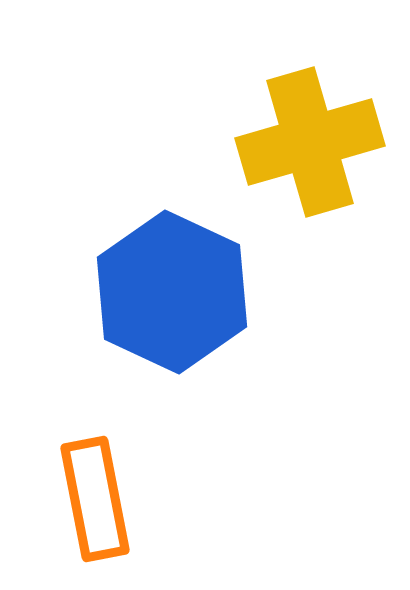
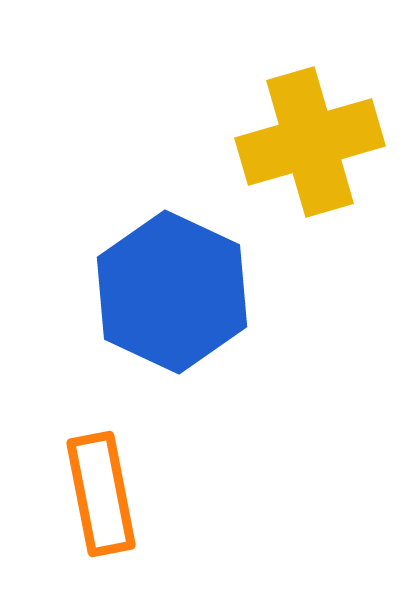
orange rectangle: moved 6 px right, 5 px up
